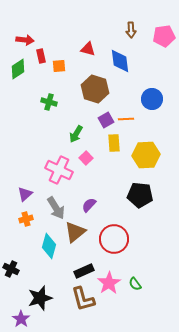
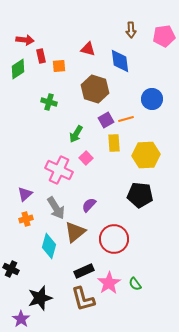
orange line: rotated 14 degrees counterclockwise
